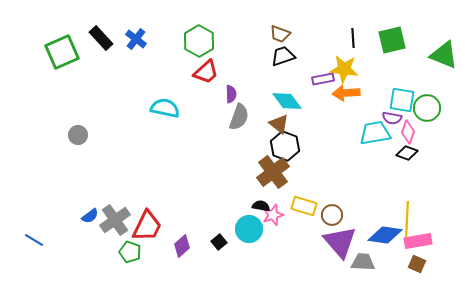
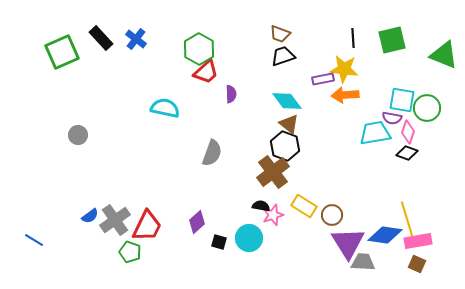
green hexagon at (199, 41): moved 8 px down
orange arrow at (346, 93): moved 1 px left, 2 px down
gray semicircle at (239, 117): moved 27 px left, 36 px down
brown triangle at (279, 124): moved 10 px right
yellow rectangle at (304, 206): rotated 15 degrees clockwise
yellow line at (407, 219): rotated 20 degrees counterclockwise
cyan circle at (249, 229): moved 9 px down
black square at (219, 242): rotated 35 degrees counterclockwise
purple triangle at (340, 242): moved 8 px right, 1 px down; rotated 9 degrees clockwise
purple diamond at (182, 246): moved 15 px right, 24 px up
